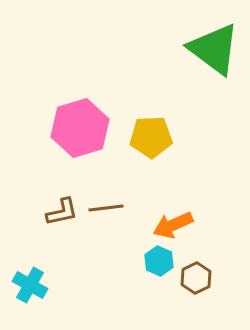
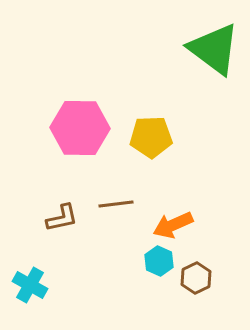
pink hexagon: rotated 18 degrees clockwise
brown line: moved 10 px right, 4 px up
brown L-shape: moved 6 px down
